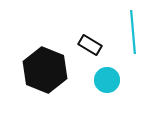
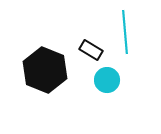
cyan line: moved 8 px left
black rectangle: moved 1 px right, 5 px down
